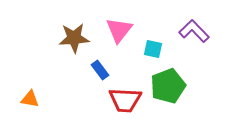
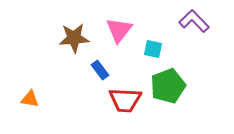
purple L-shape: moved 10 px up
